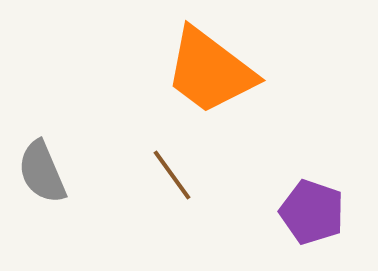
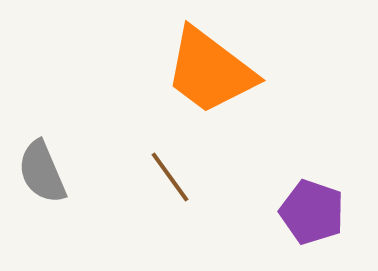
brown line: moved 2 px left, 2 px down
